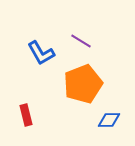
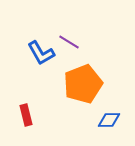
purple line: moved 12 px left, 1 px down
